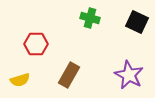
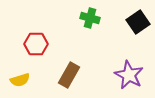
black square: moved 1 px right; rotated 30 degrees clockwise
